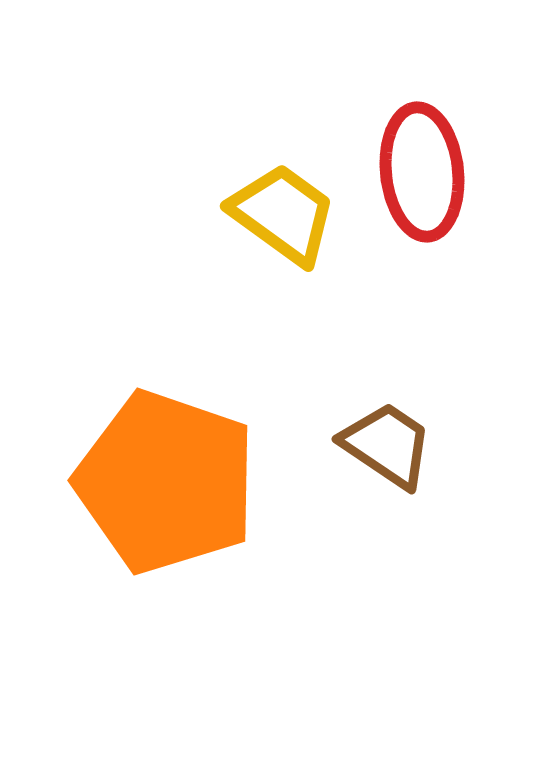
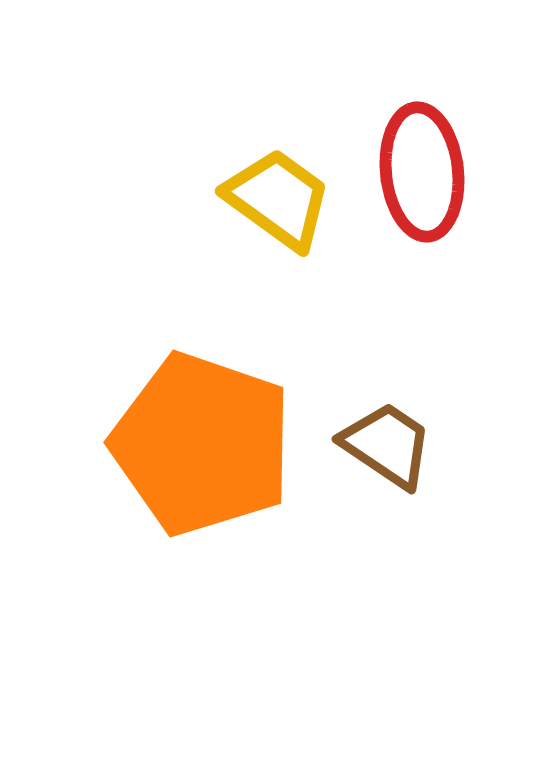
yellow trapezoid: moved 5 px left, 15 px up
orange pentagon: moved 36 px right, 38 px up
